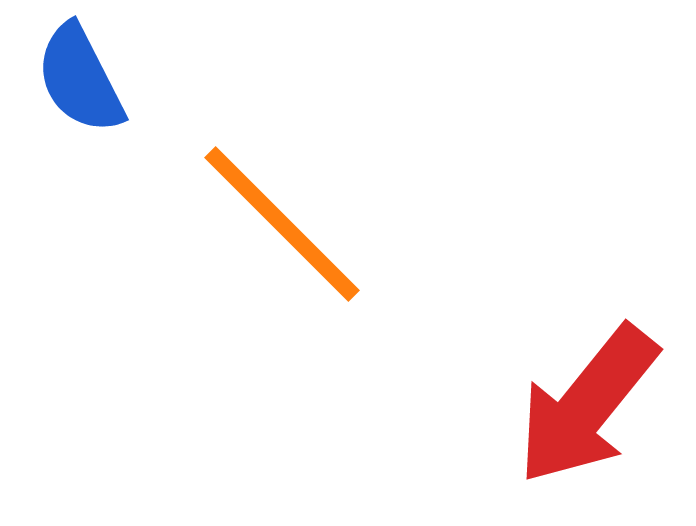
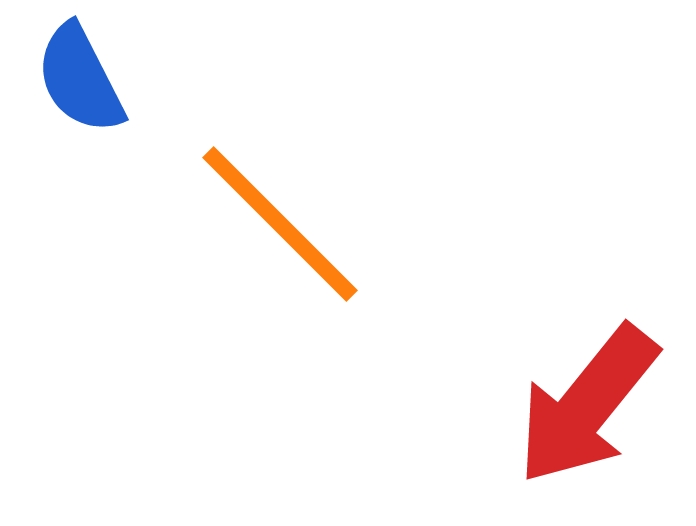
orange line: moved 2 px left
